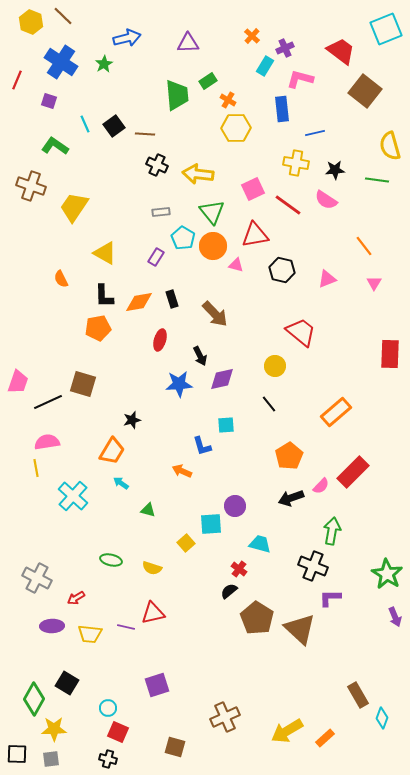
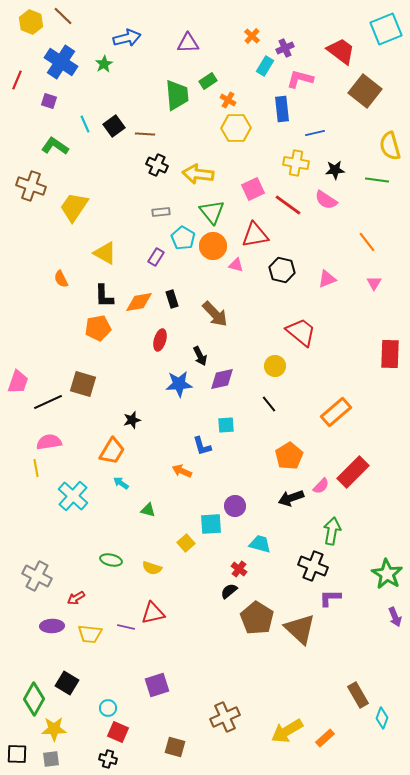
orange line at (364, 246): moved 3 px right, 4 px up
pink semicircle at (47, 442): moved 2 px right
gray cross at (37, 578): moved 2 px up
